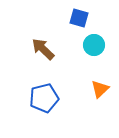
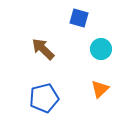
cyan circle: moved 7 px right, 4 px down
